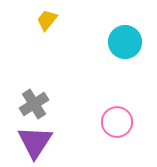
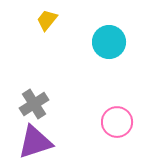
cyan circle: moved 16 px left
purple triangle: rotated 39 degrees clockwise
